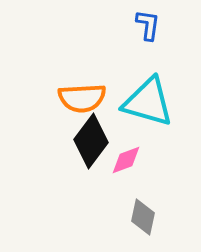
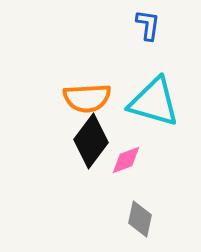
orange semicircle: moved 5 px right
cyan triangle: moved 6 px right
gray diamond: moved 3 px left, 2 px down
